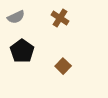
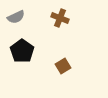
brown cross: rotated 12 degrees counterclockwise
brown square: rotated 14 degrees clockwise
